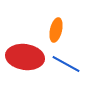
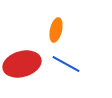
red ellipse: moved 3 px left, 7 px down; rotated 24 degrees counterclockwise
